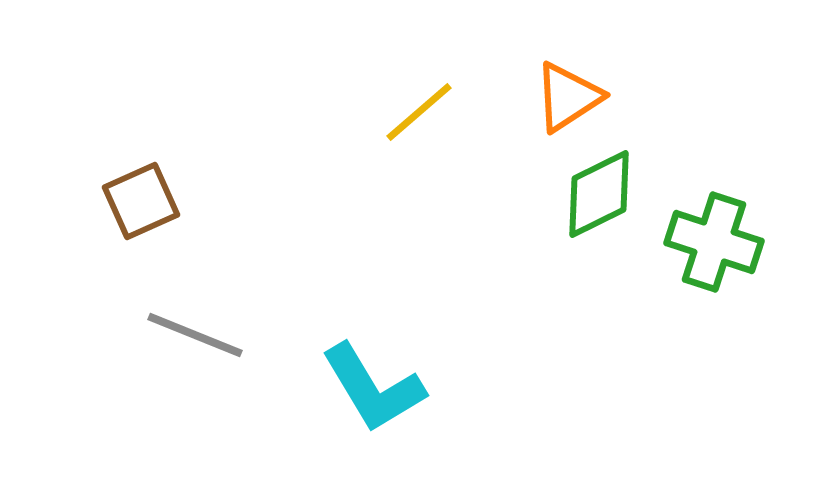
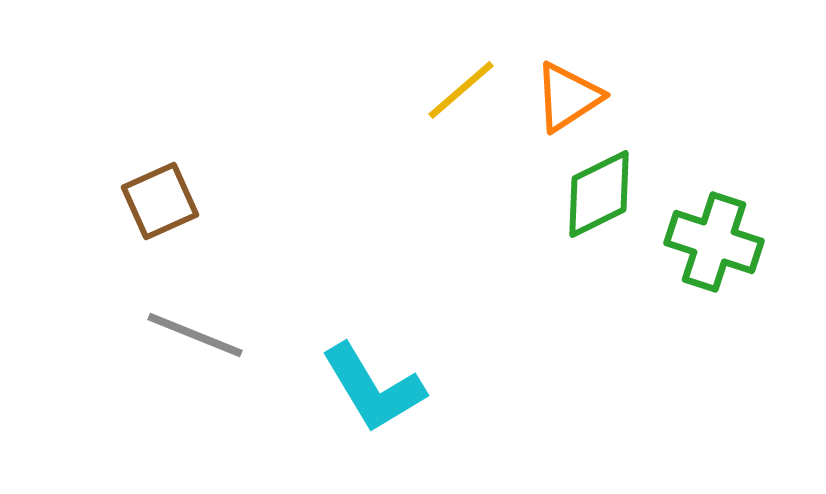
yellow line: moved 42 px right, 22 px up
brown square: moved 19 px right
